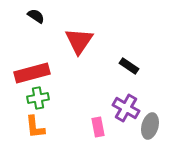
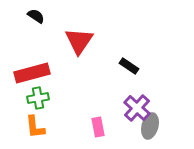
purple cross: moved 11 px right; rotated 12 degrees clockwise
